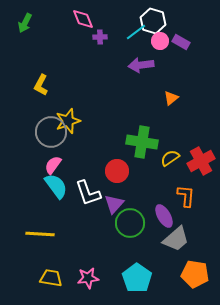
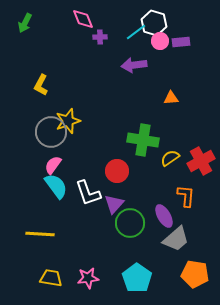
white hexagon: moved 1 px right, 2 px down
purple rectangle: rotated 36 degrees counterclockwise
purple arrow: moved 7 px left
orange triangle: rotated 35 degrees clockwise
green cross: moved 1 px right, 2 px up
